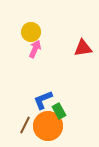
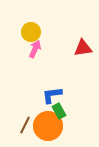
blue L-shape: moved 9 px right, 5 px up; rotated 15 degrees clockwise
